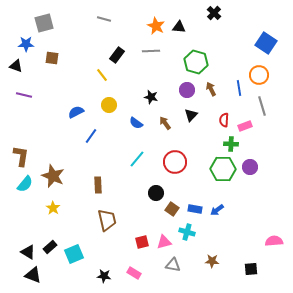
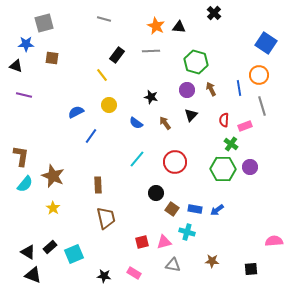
green cross at (231, 144): rotated 32 degrees clockwise
brown trapezoid at (107, 220): moved 1 px left, 2 px up
